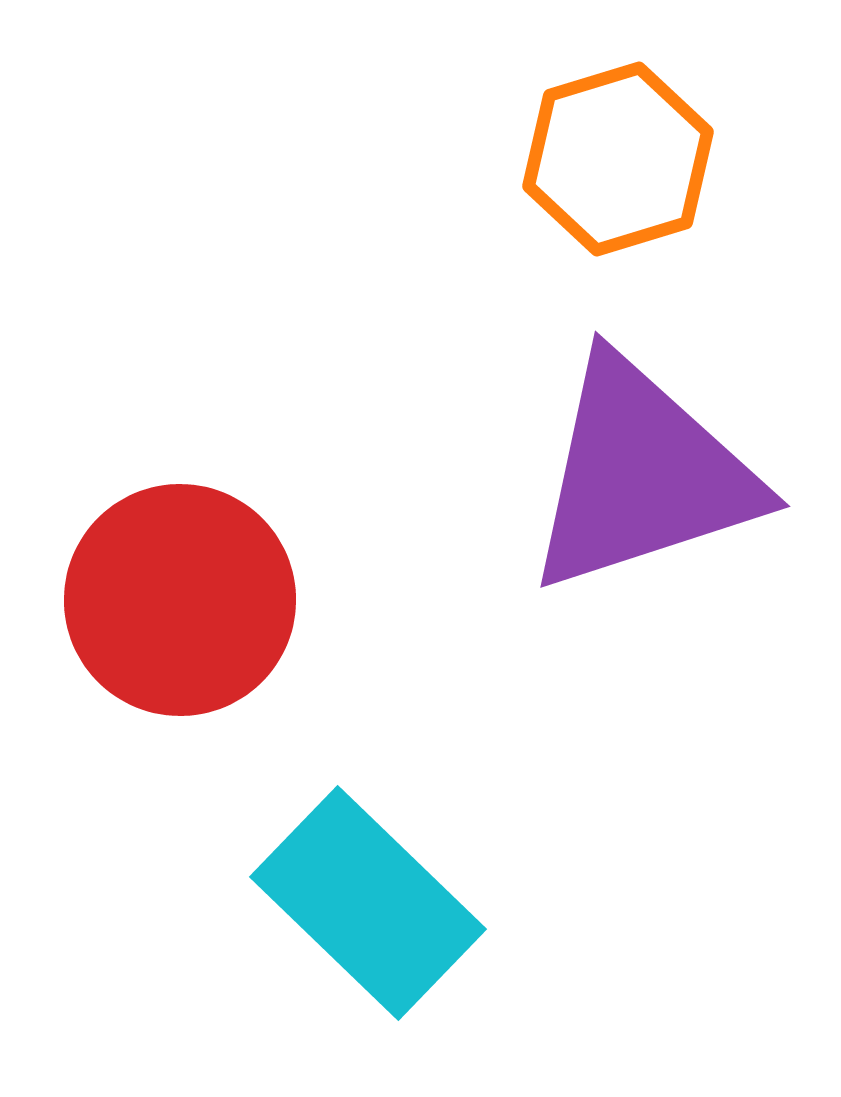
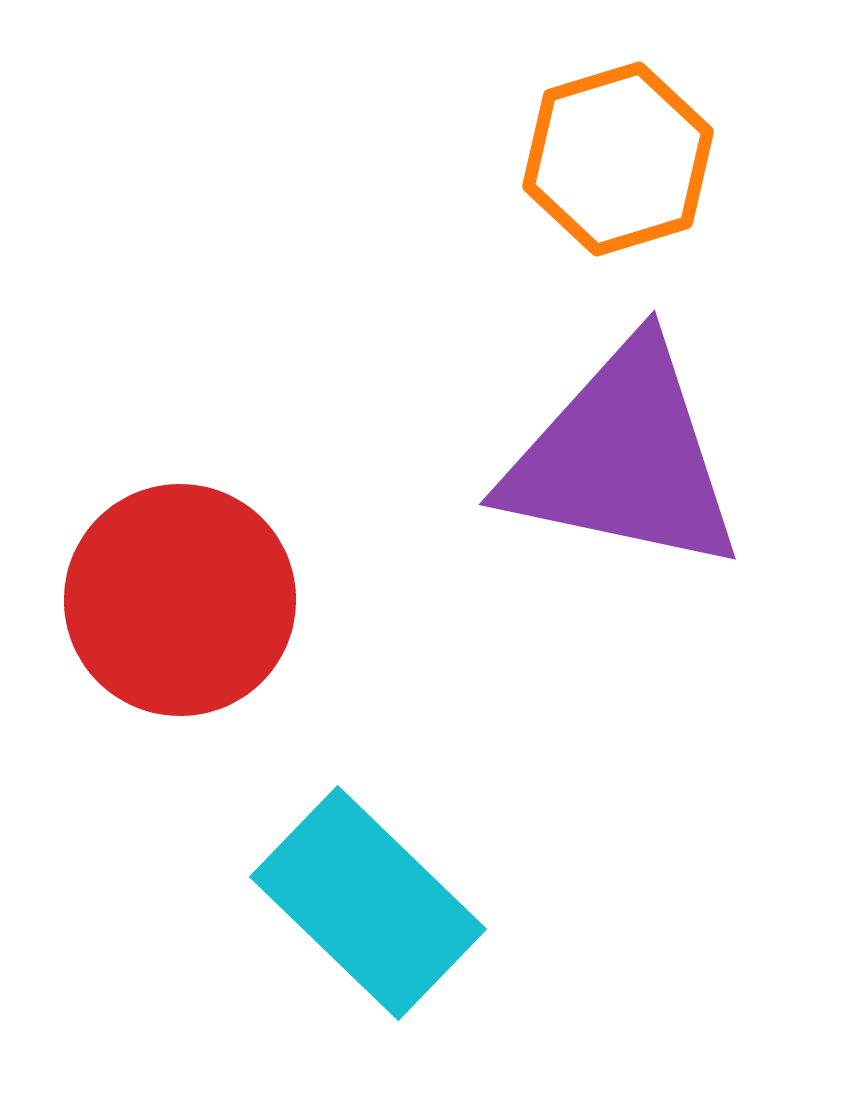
purple triangle: moved 19 px left, 17 px up; rotated 30 degrees clockwise
